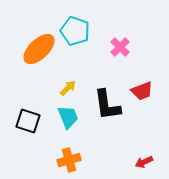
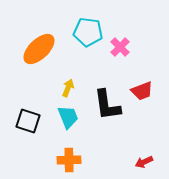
cyan pentagon: moved 13 px right, 1 px down; rotated 12 degrees counterclockwise
yellow arrow: rotated 24 degrees counterclockwise
orange cross: rotated 15 degrees clockwise
